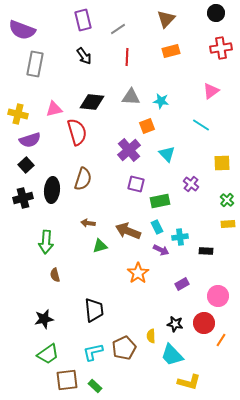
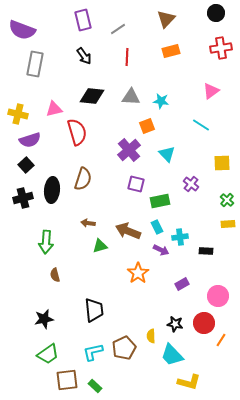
black diamond at (92, 102): moved 6 px up
